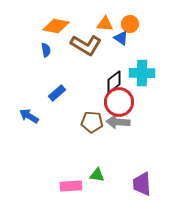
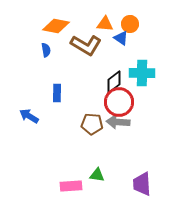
blue rectangle: rotated 48 degrees counterclockwise
brown pentagon: moved 2 px down
